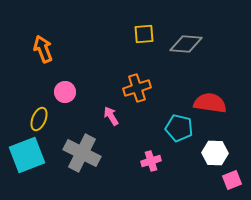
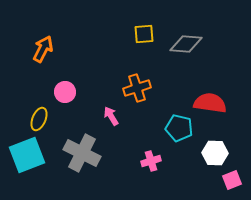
orange arrow: rotated 48 degrees clockwise
